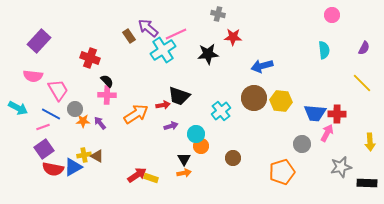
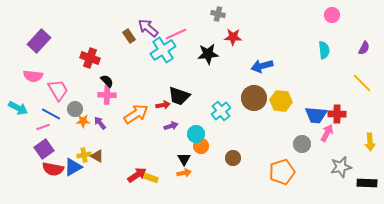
blue trapezoid at (315, 113): moved 1 px right, 2 px down
